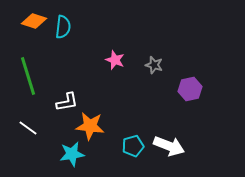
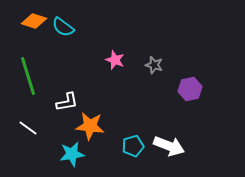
cyan semicircle: rotated 120 degrees clockwise
